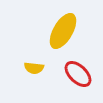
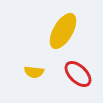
yellow semicircle: moved 4 px down
